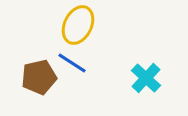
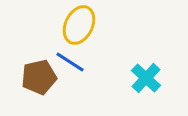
yellow ellipse: moved 1 px right
blue line: moved 2 px left, 1 px up
